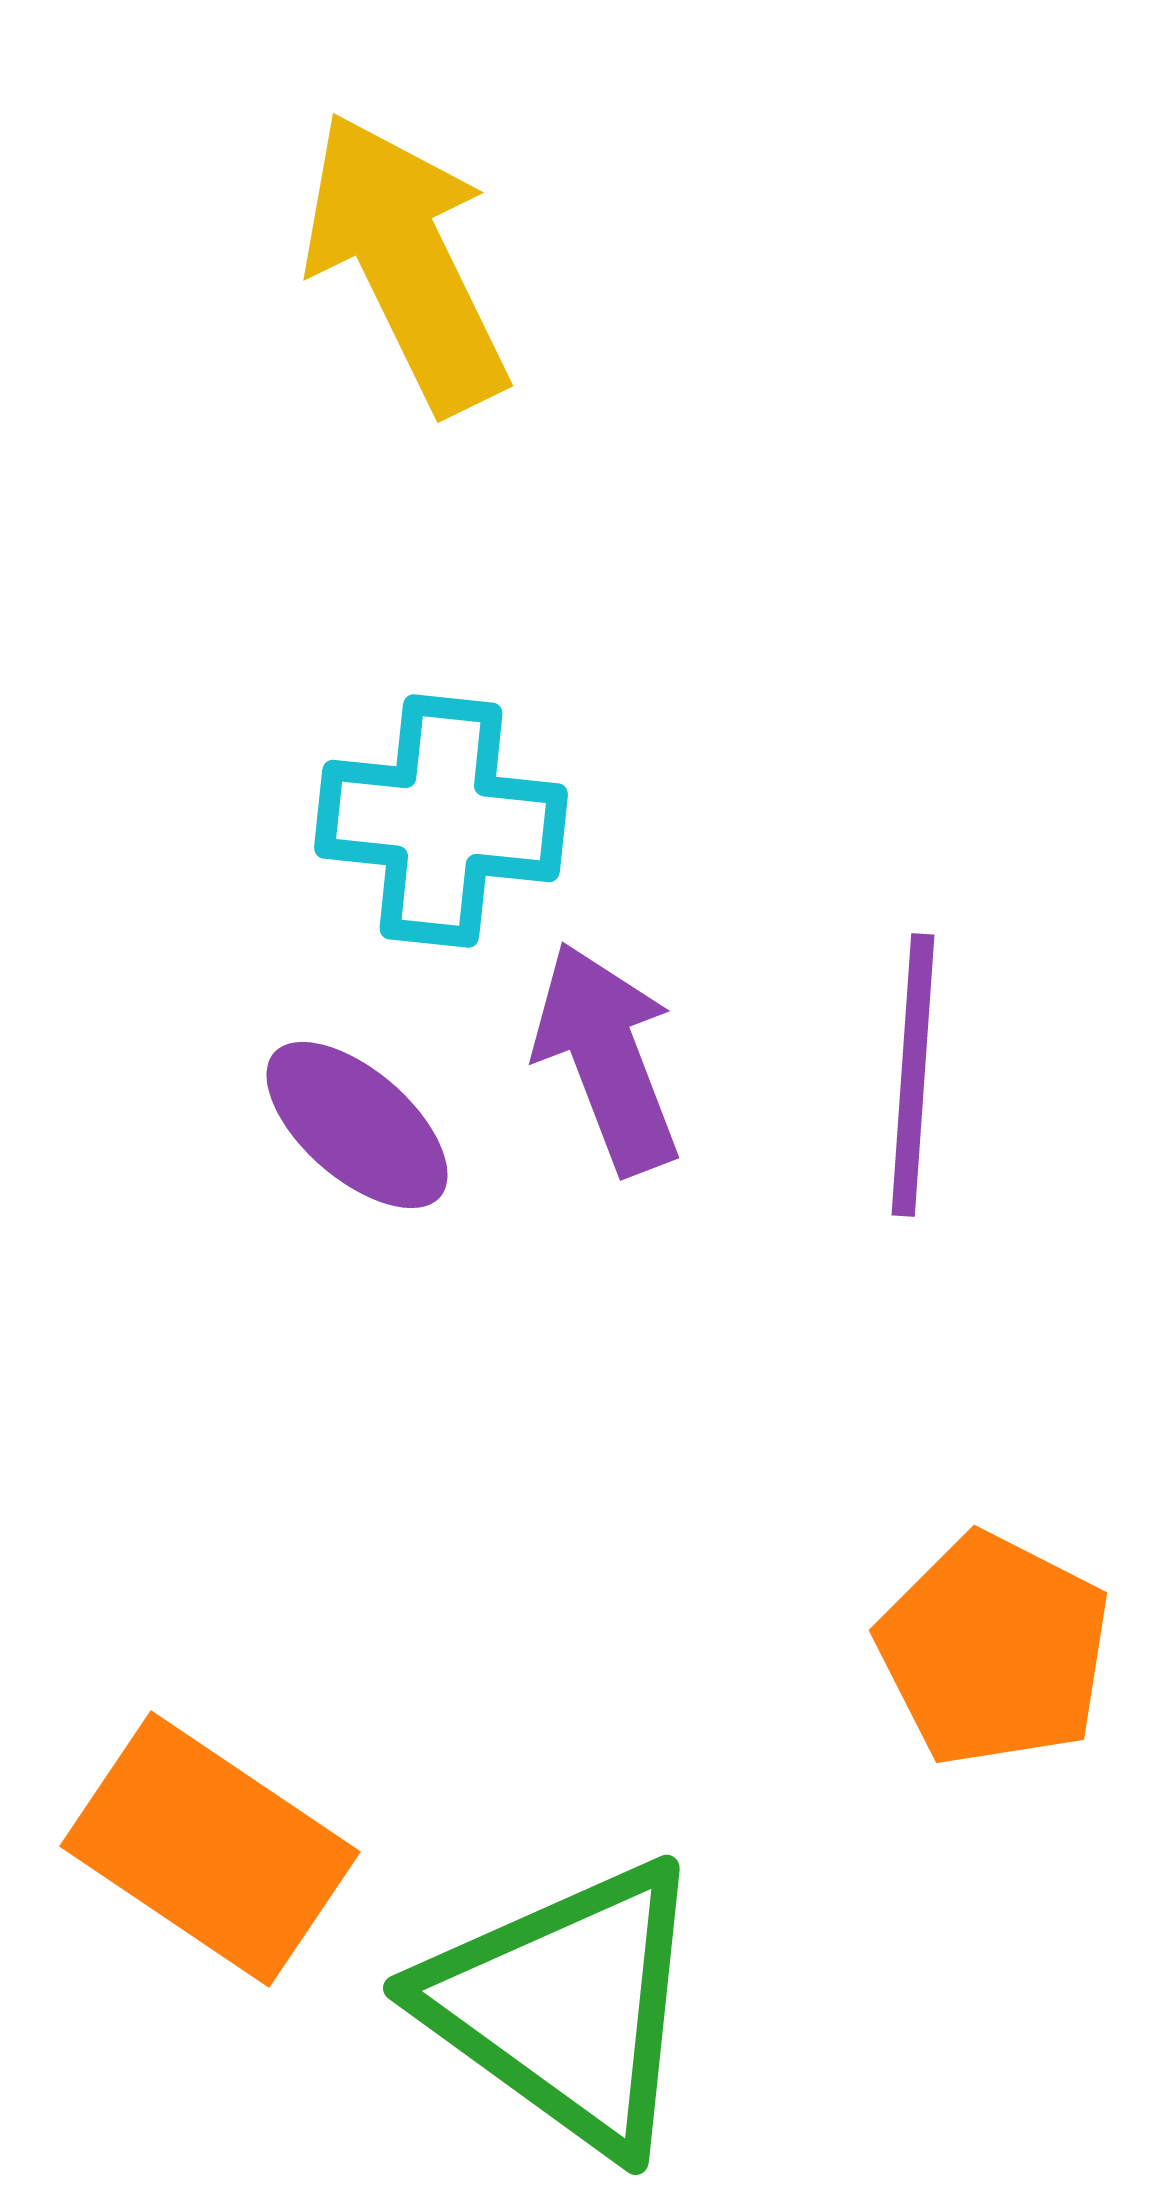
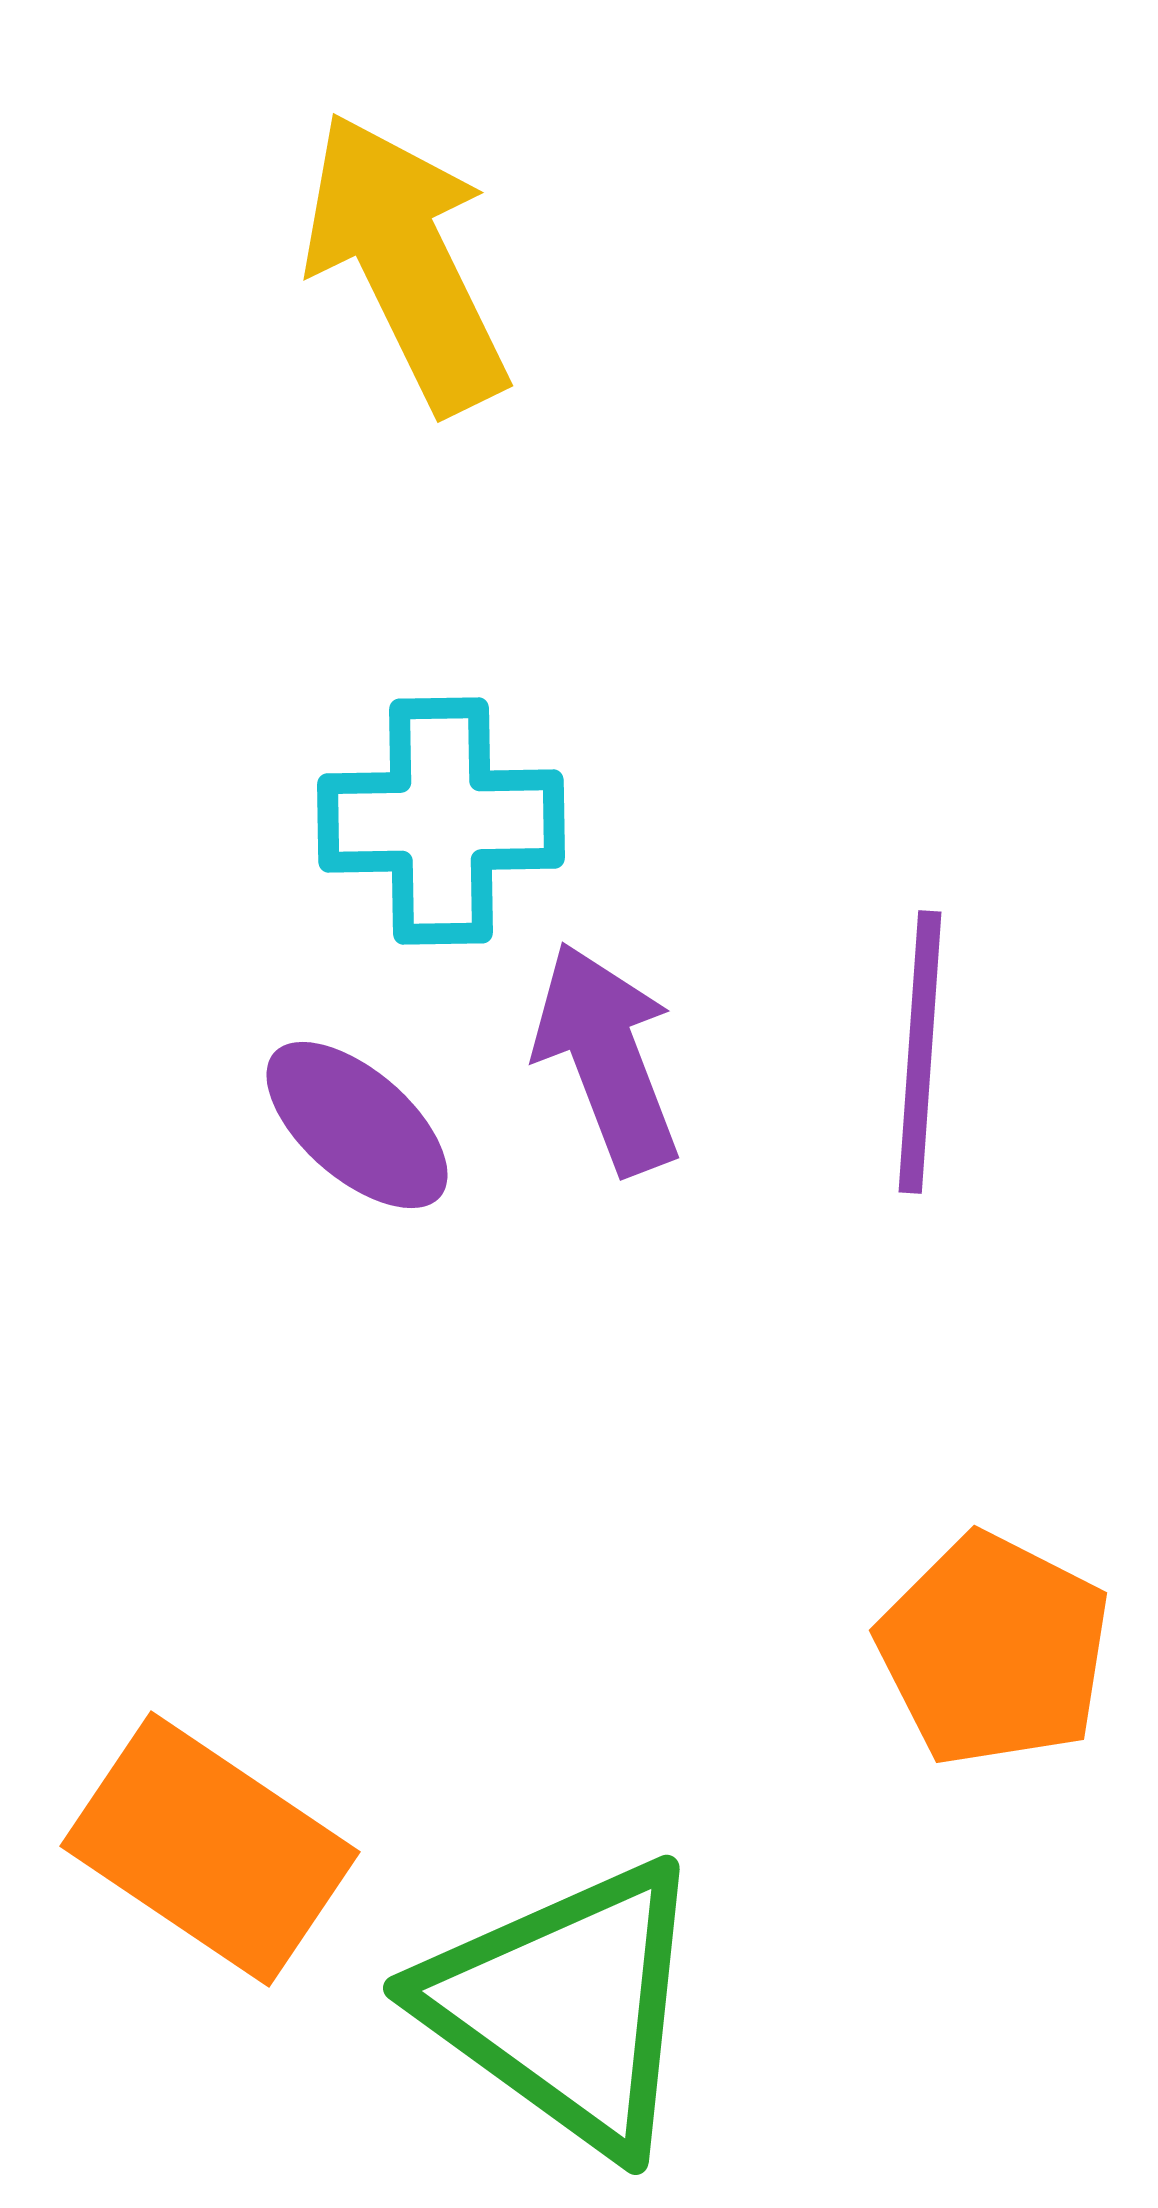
cyan cross: rotated 7 degrees counterclockwise
purple line: moved 7 px right, 23 px up
